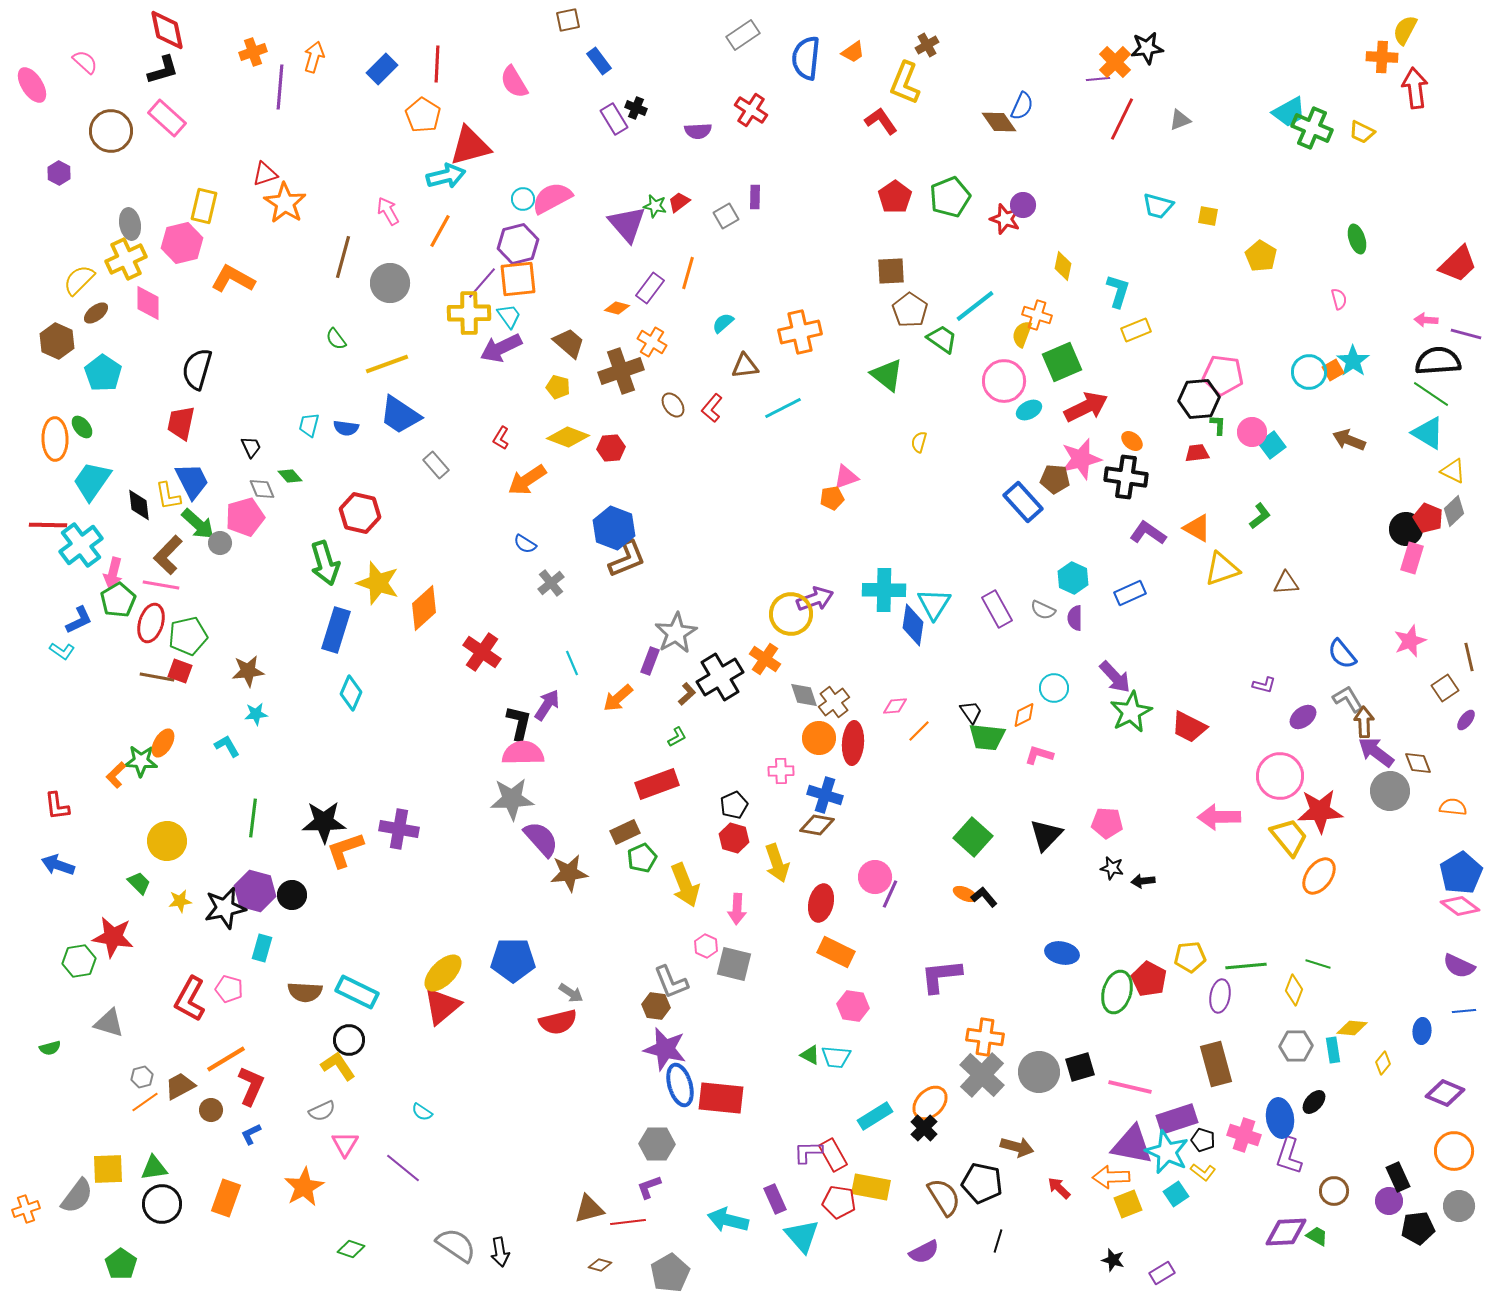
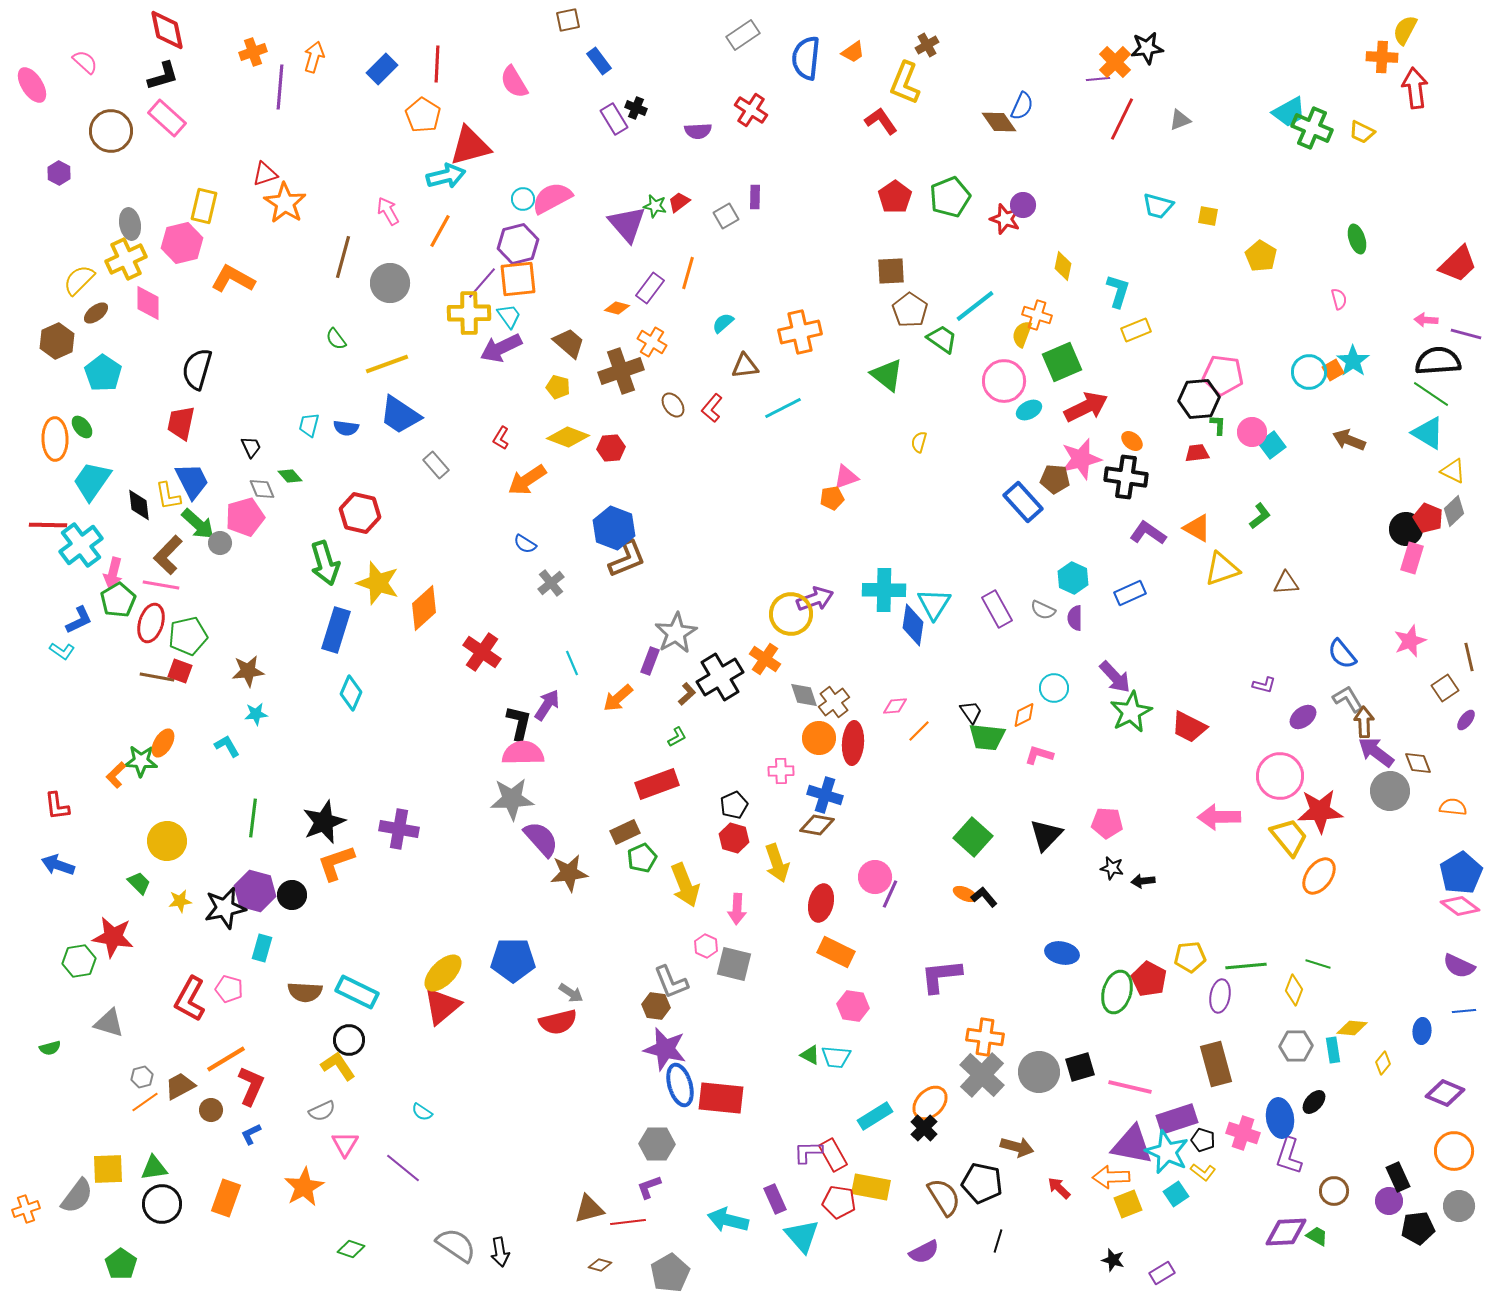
black L-shape at (163, 70): moved 6 px down
brown hexagon at (57, 341): rotated 12 degrees clockwise
black star at (324, 822): rotated 21 degrees counterclockwise
orange L-shape at (345, 850): moved 9 px left, 13 px down
pink cross at (1244, 1135): moved 1 px left, 2 px up
